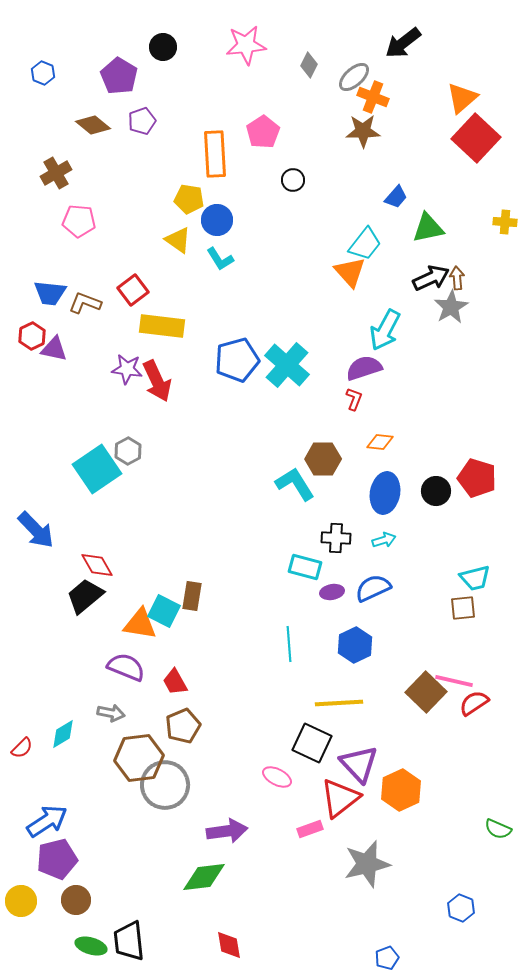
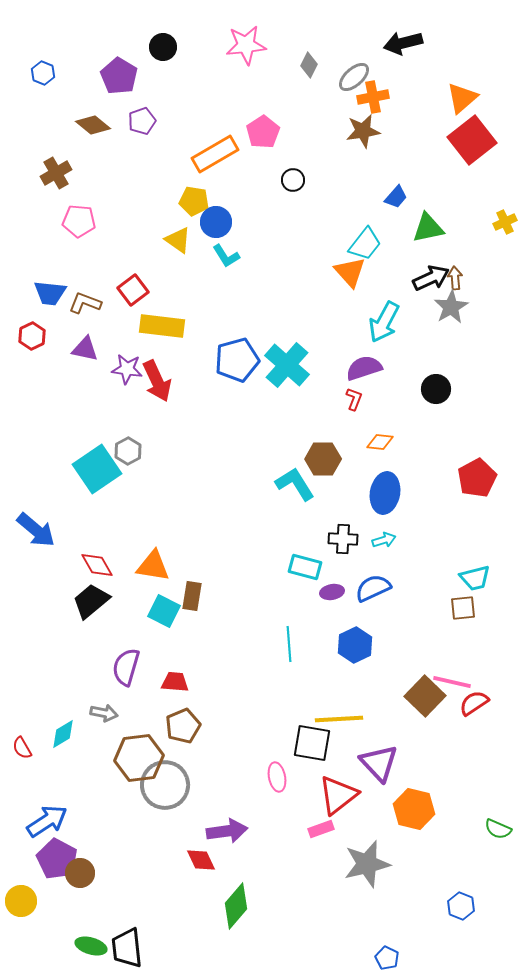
black arrow at (403, 43): rotated 24 degrees clockwise
orange cross at (373, 97): rotated 32 degrees counterclockwise
brown star at (363, 131): rotated 8 degrees counterclockwise
red square at (476, 138): moved 4 px left, 2 px down; rotated 9 degrees clockwise
orange rectangle at (215, 154): rotated 63 degrees clockwise
yellow pentagon at (189, 199): moved 5 px right, 2 px down
blue circle at (217, 220): moved 1 px left, 2 px down
yellow cross at (505, 222): rotated 30 degrees counterclockwise
cyan L-shape at (220, 259): moved 6 px right, 3 px up
brown arrow at (457, 278): moved 2 px left
cyan arrow at (385, 330): moved 1 px left, 8 px up
purple triangle at (54, 349): moved 31 px right
red pentagon at (477, 478): rotated 27 degrees clockwise
black circle at (436, 491): moved 102 px up
blue arrow at (36, 530): rotated 6 degrees counterclockwise
black cross at (336, 538): moved 7 px right, 1 px down
black trapezoid at (85, 596): moved 6 px right, 5 px down
orange triangle at (140, 624): moved 13 px right, 58 px up
purple semicircle at (126, 667): rotated 96 degrees counterclockwise
pink line at (454, 681): moved 2 px left, 1 px down
red trapezoid at (175, 682): rotated 124 degrees clockwise
brown square at (426, 692): moved 1 px left, 4 px down
yellow line at (339, 703): moved 16 px down
gray arrow at (111, 713): moved 7 px left
black square at (312, 743): rotated 15 degrees counterclockwise
red semicircle at (22, 748): rotated 105 degrees clockwise
purple triangle at (359, 764): moved 20 px right, 1 px up
pink ellipse at (277, 777): rotated 52 degrees clockwise
orange hexagon at (401, 790): moved 13 px right, 19 px down; rotated 21 degrees counterclockwise
red triangle at (340, 798): moved 2 px left, 3 px up
pink rectangle at (310, 829): moved 11 px right
purple pentagon at (57, 859): rotated 30 degrees counterclockwise
green diamond at (204, 877): moved 32 px right, 29 px down; rotated 42 degrees counterclockwise
brown circle at (76, 900): moved 4 px right, 27 px up
blue hexagon at (461, 908): moved 2 px up
black trapezoid at (129, 941): moved 2 px left, 7 px down
red diamond at (229, 945): moved 28 px left, 85 px up; rotated 16 degrees counterclockwise
blue pentagon at (387, 958): rotated 25 degrees counterclockwise
